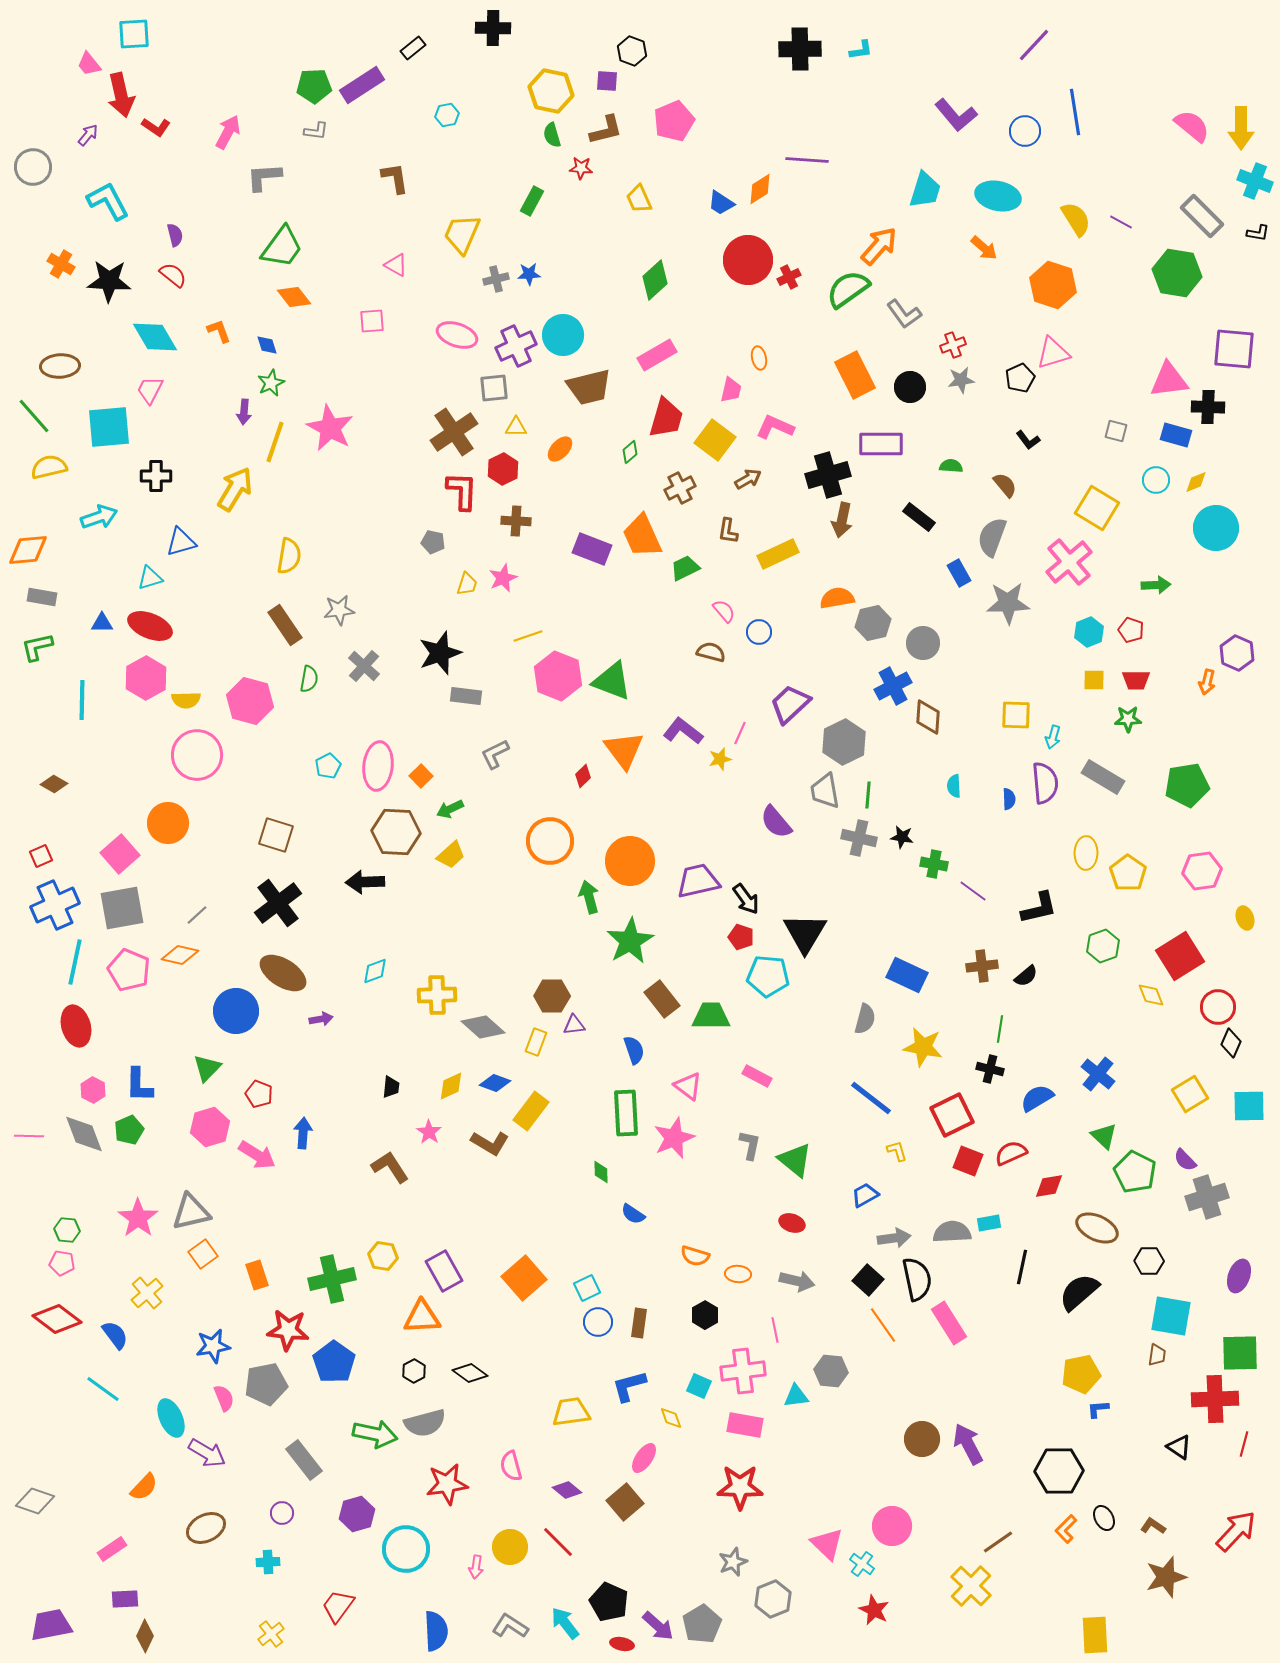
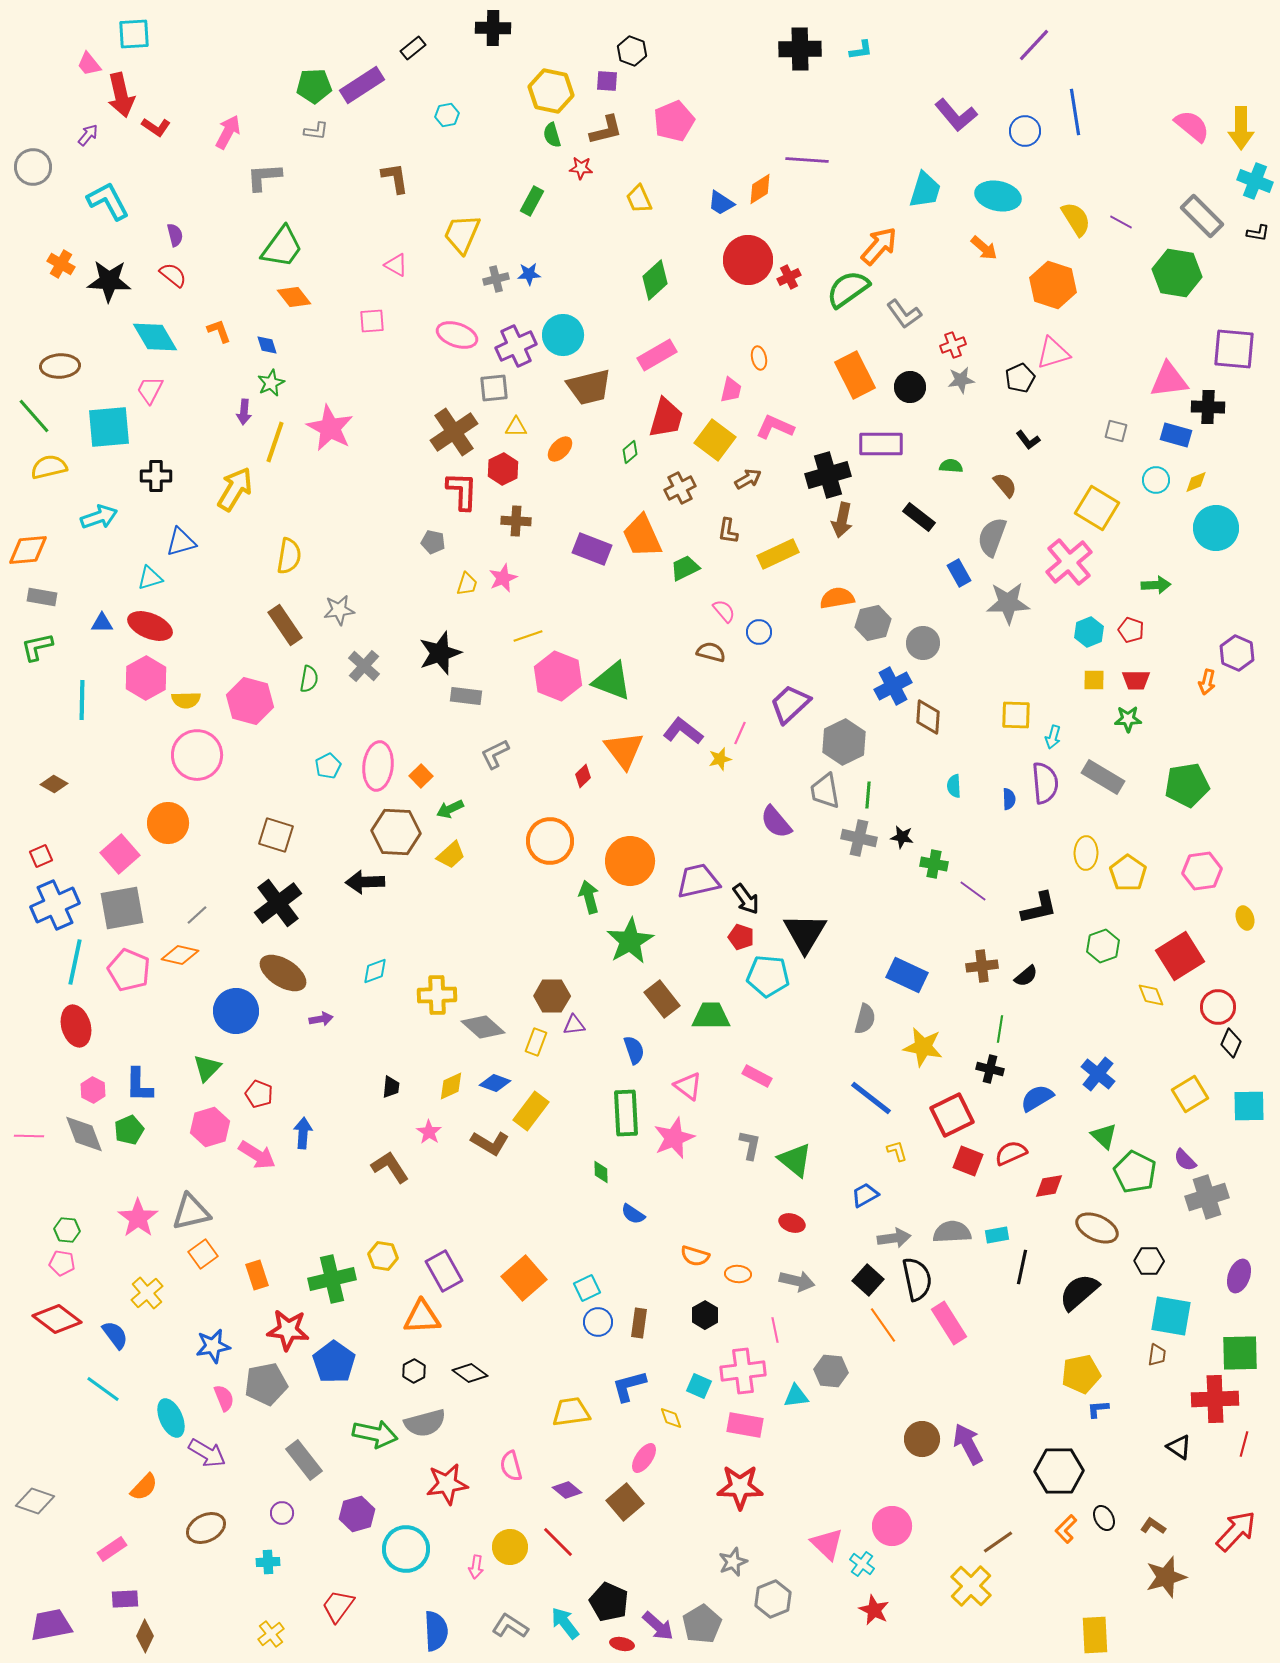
cyan rectangle at (989, 1223): moved 8 px right, 12 px down
